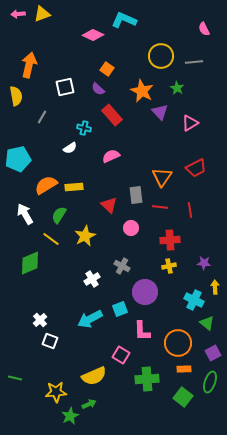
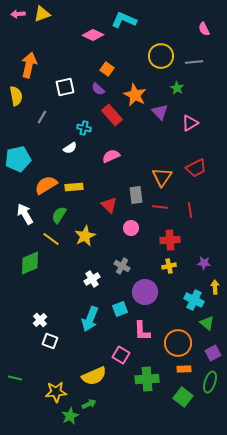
orange star at (142, 91): moved 7 px left, 4 px down
cyan arrow at (90, 319): rotated 40 degrees counterclockwise
